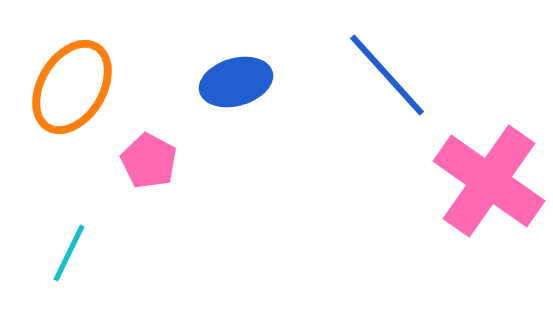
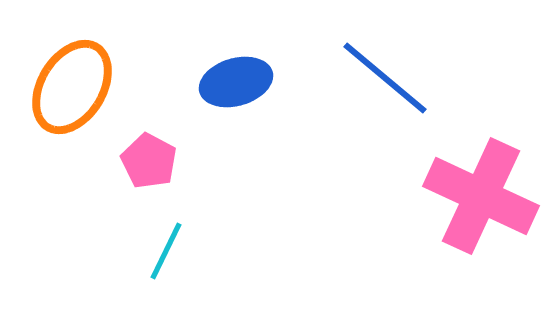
blue line: moved 2 px left, 3 px down; rotated 8 degrees counterclockwise
pink cross: moved 8 px left, 15 px down; rotated 10 degrees counterclockwise
cyan line: moved 97 px right, 2 px up
